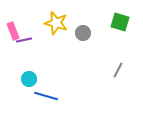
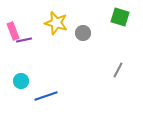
green square: moved 5 px up
cyan circle: moved 8 px left, 2 px down
blue line: rotated 35 degrees counterclockwise
